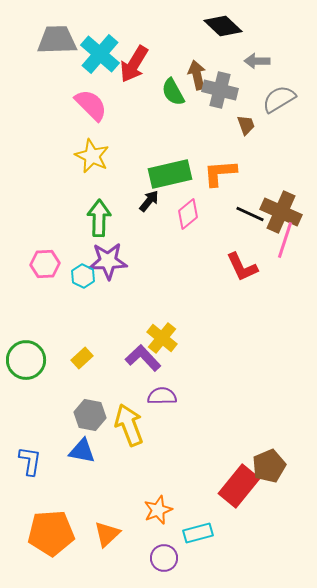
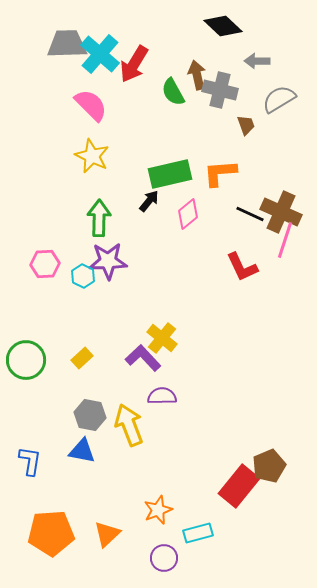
gray trapezoid: moved 10 px right, 4 px down
